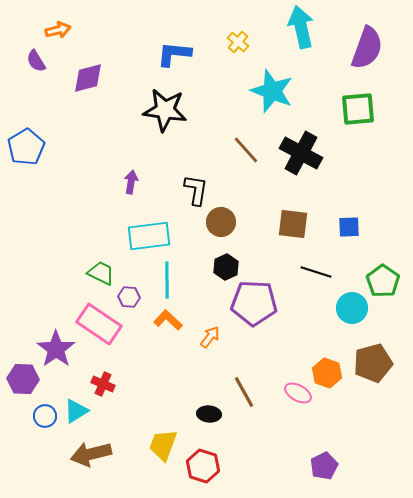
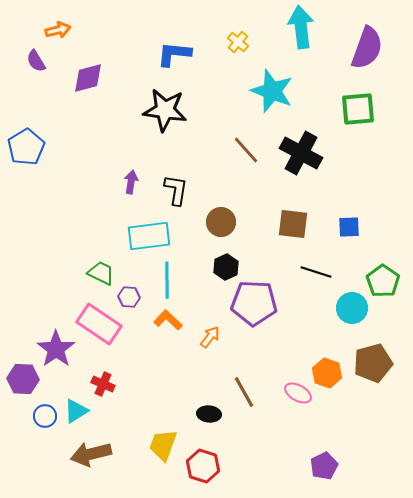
cyan arrow at (301, 27): rotated 6 degrees clockwise
black L-shape at (196, 190): moved 20 px left
